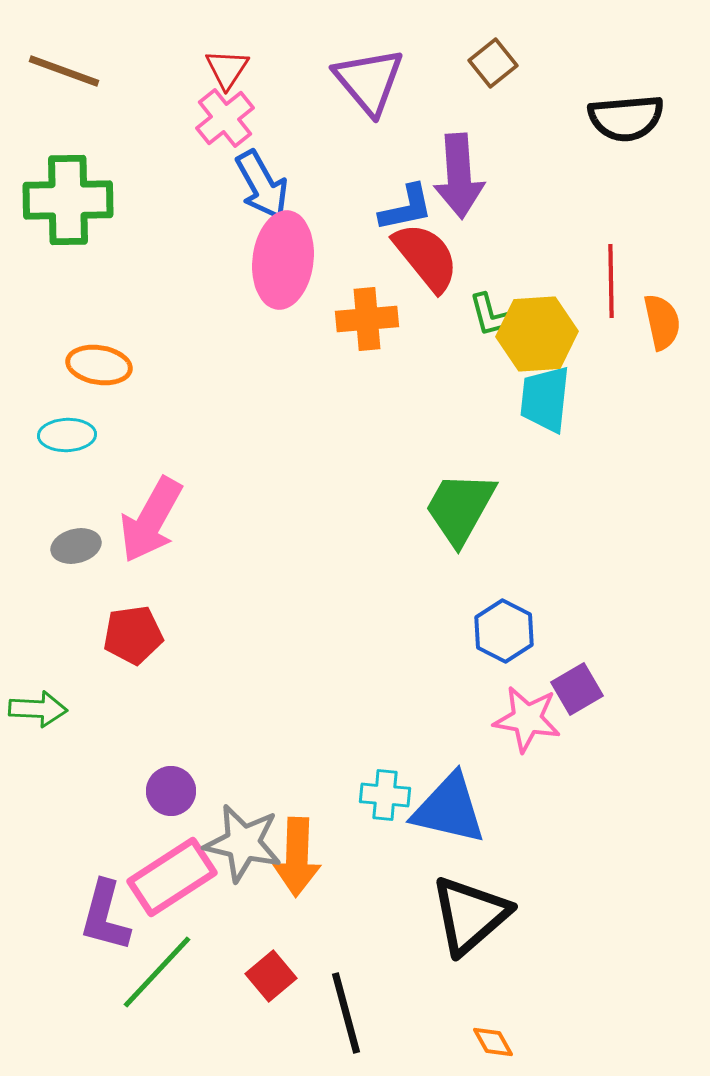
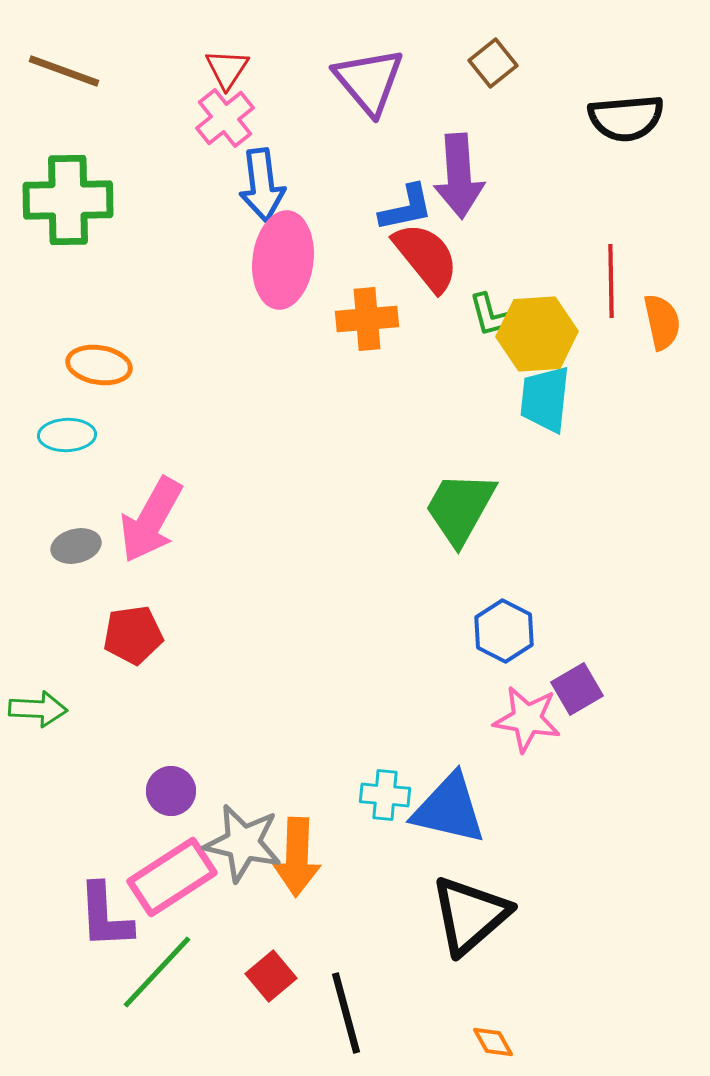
blue arrow: rotated 22 degrees clockwise
purple L-shape: rotated 18 degrees counterclockwise
